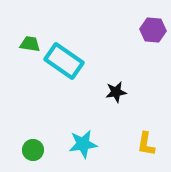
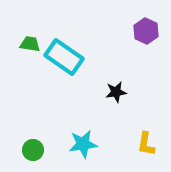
purple hexagon: moved 7 px left, 1 px down; rotated 20 degrees clockwise
cyan rectangle: moved 4 px up
